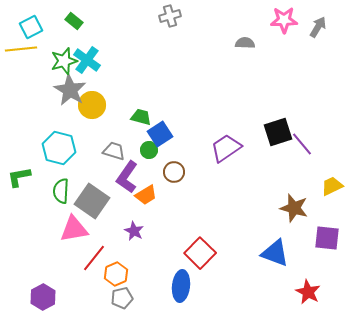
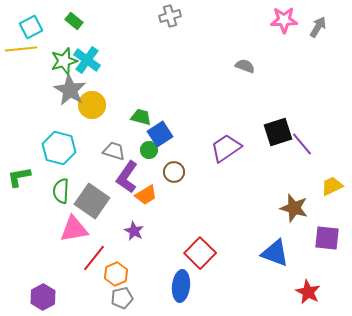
gray semicircle: moved 23 px down; rotated 18 degrees clockwise
